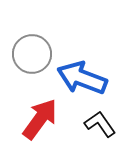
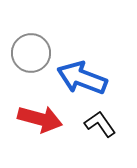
gray circle: moved 1 px left, 1 px up
red arrow: rotated 69 degrees clockwise
